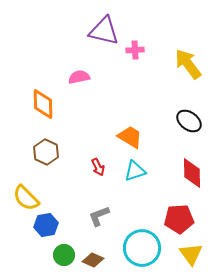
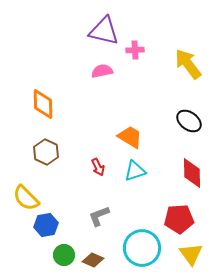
pink semicircle: moved 23 px right, 6 px up
